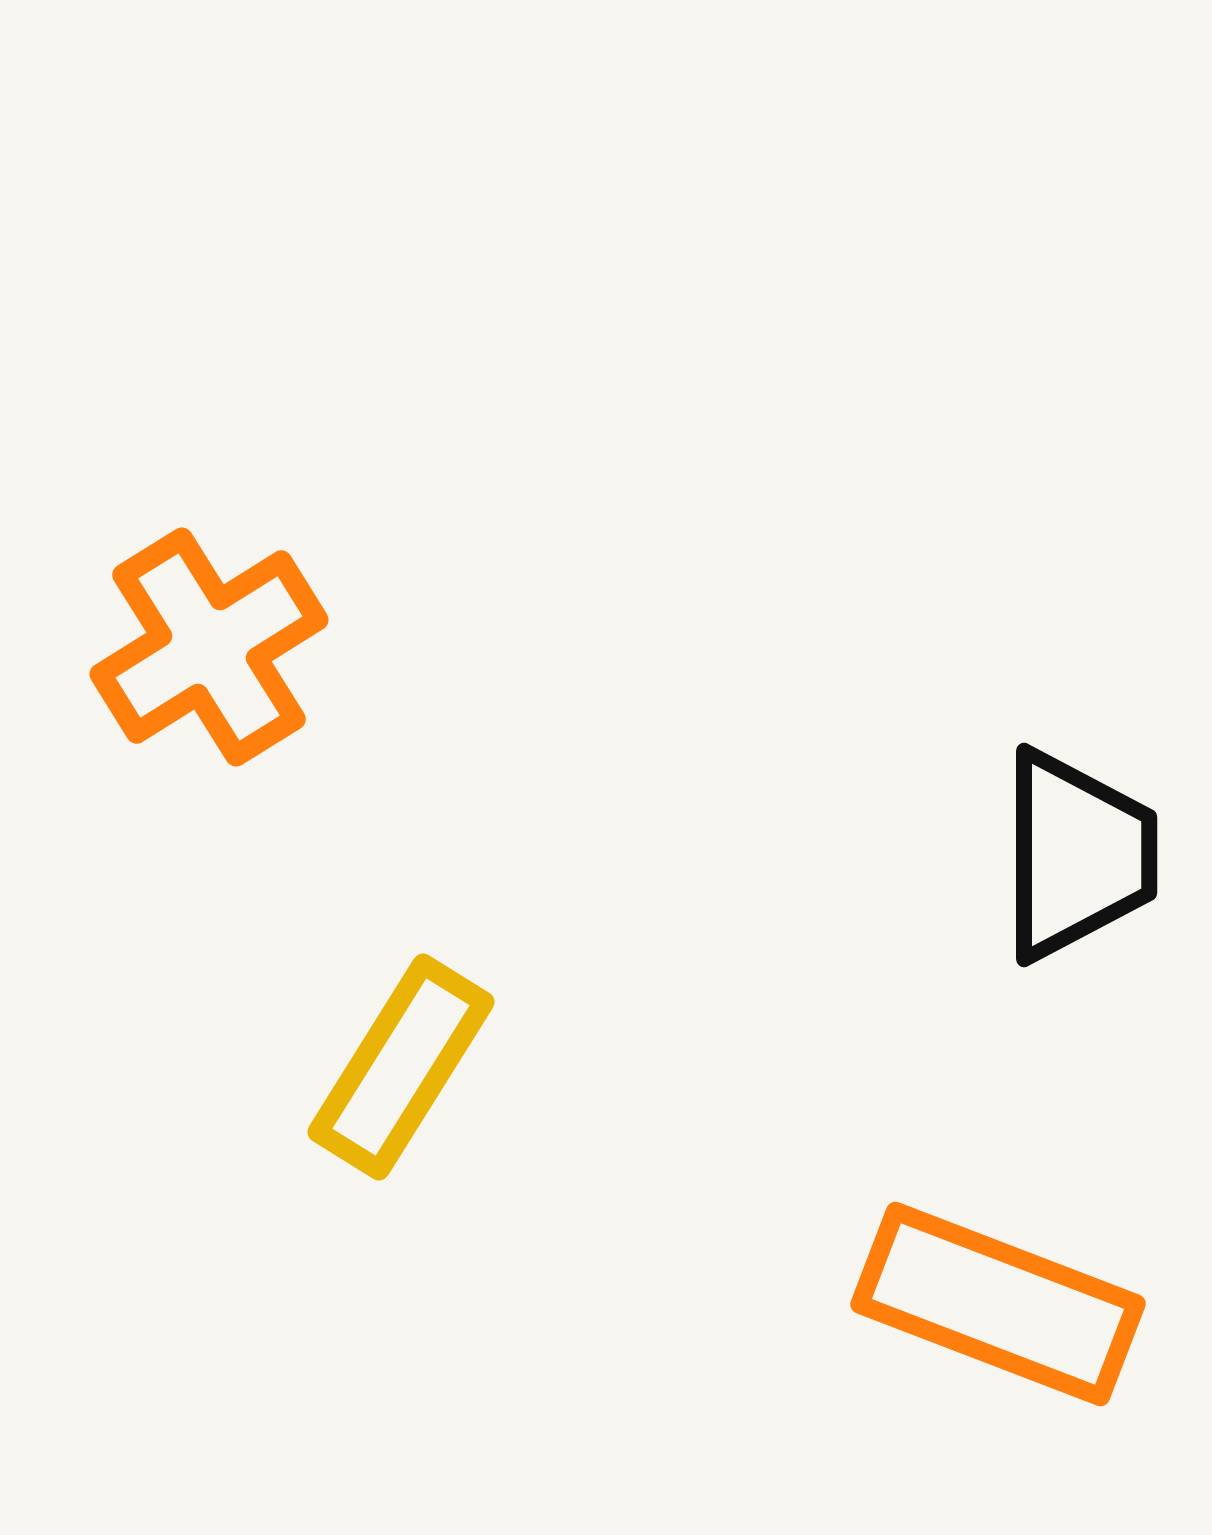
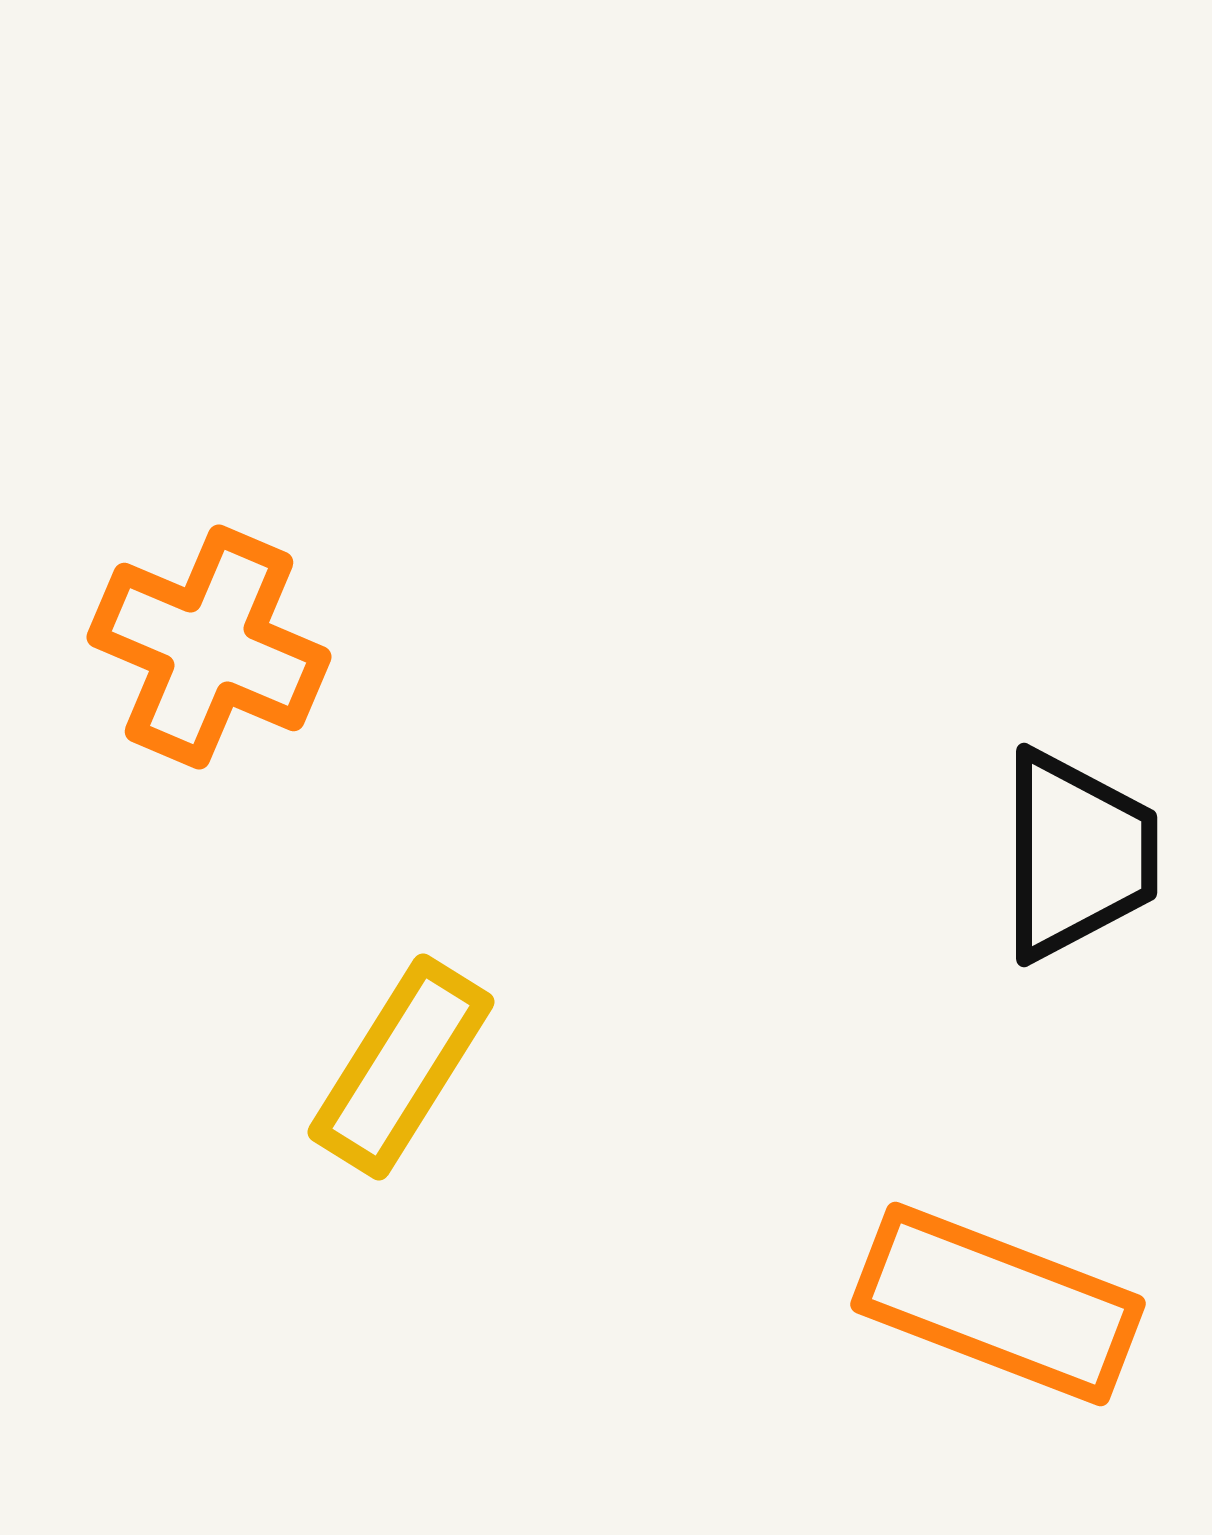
orange cross: rotated 35 degrees counterclockwise
